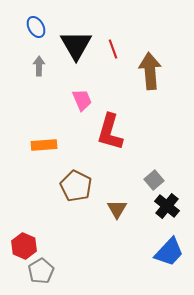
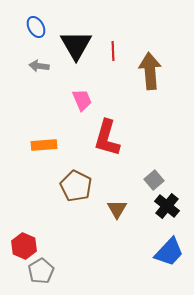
red line: moved 2 px down; rotated 18 degrees clockwise
gray arrow: rotated 84 degrees counterclockwise
red L-shape: moved 3 px left, 6 px down
